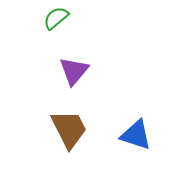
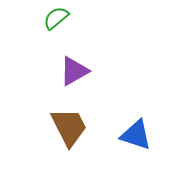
purple triangle: rotated 20 degrees clockwise
brown trapezoid: moved 2 px up
